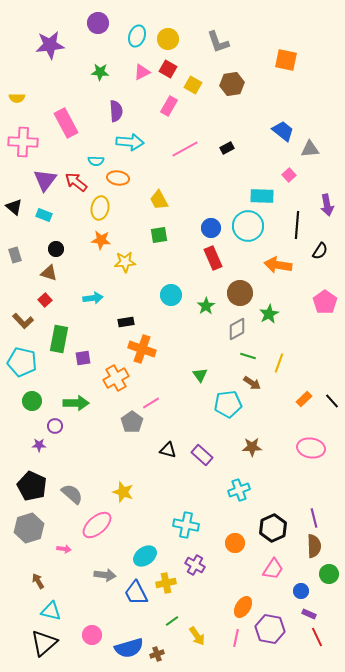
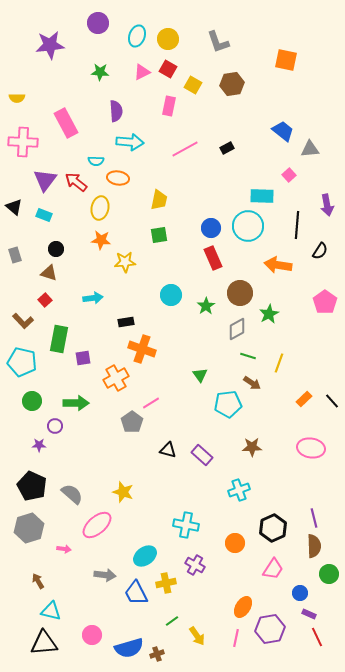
pink rectangle at (169, 106): rotated 18 degrees counterclockwise
yellow trapezoid at (159, 200): rotated 140 degrees counterclockwise
blue circle at (301, 591): moved 1 px left, 2 px down
purple hexagon at (270, 629): rotated 20 degrees counterclockwise
black triangle at (44, 643): rotated 36 degrees clockwise
